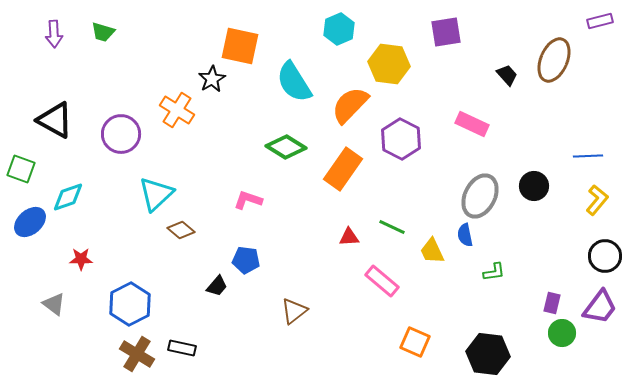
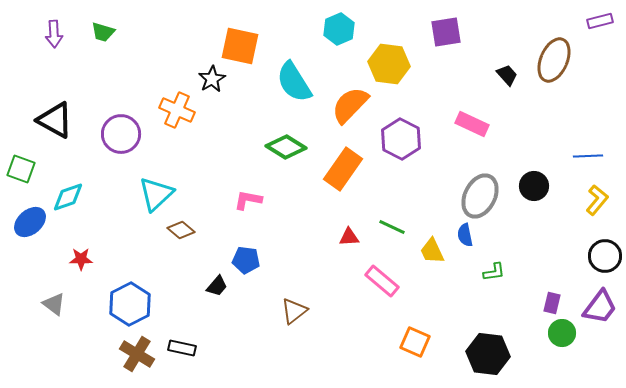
orange cross at (177, 110): rotated 8 degrees counterclockwise
pink L-shape at (248, 200): rotated 8 degrees counterclockwise
